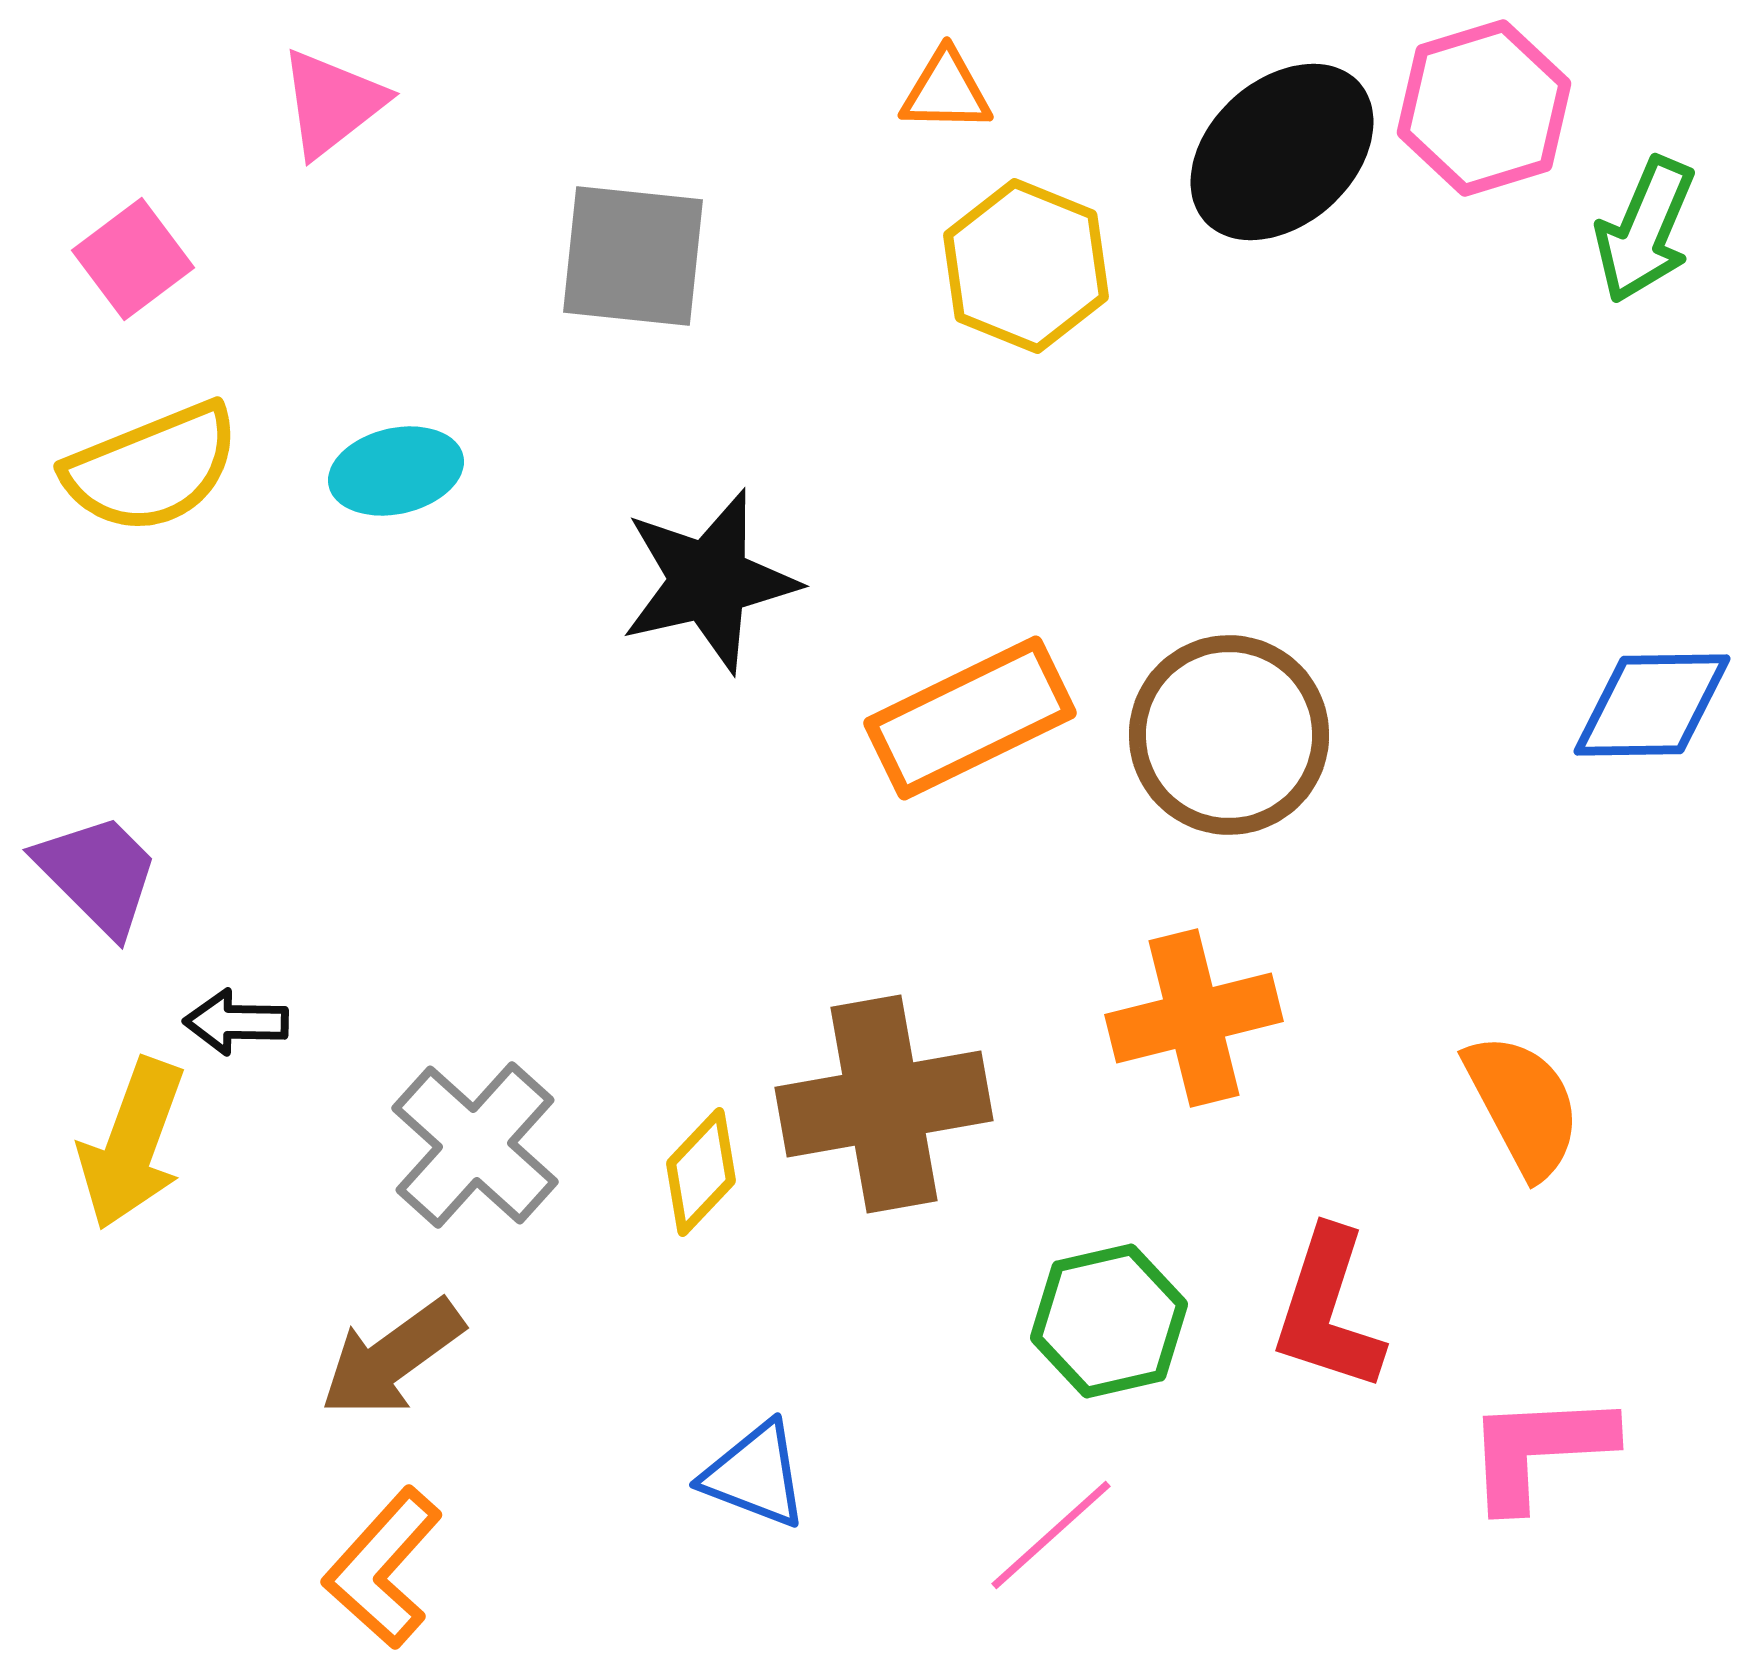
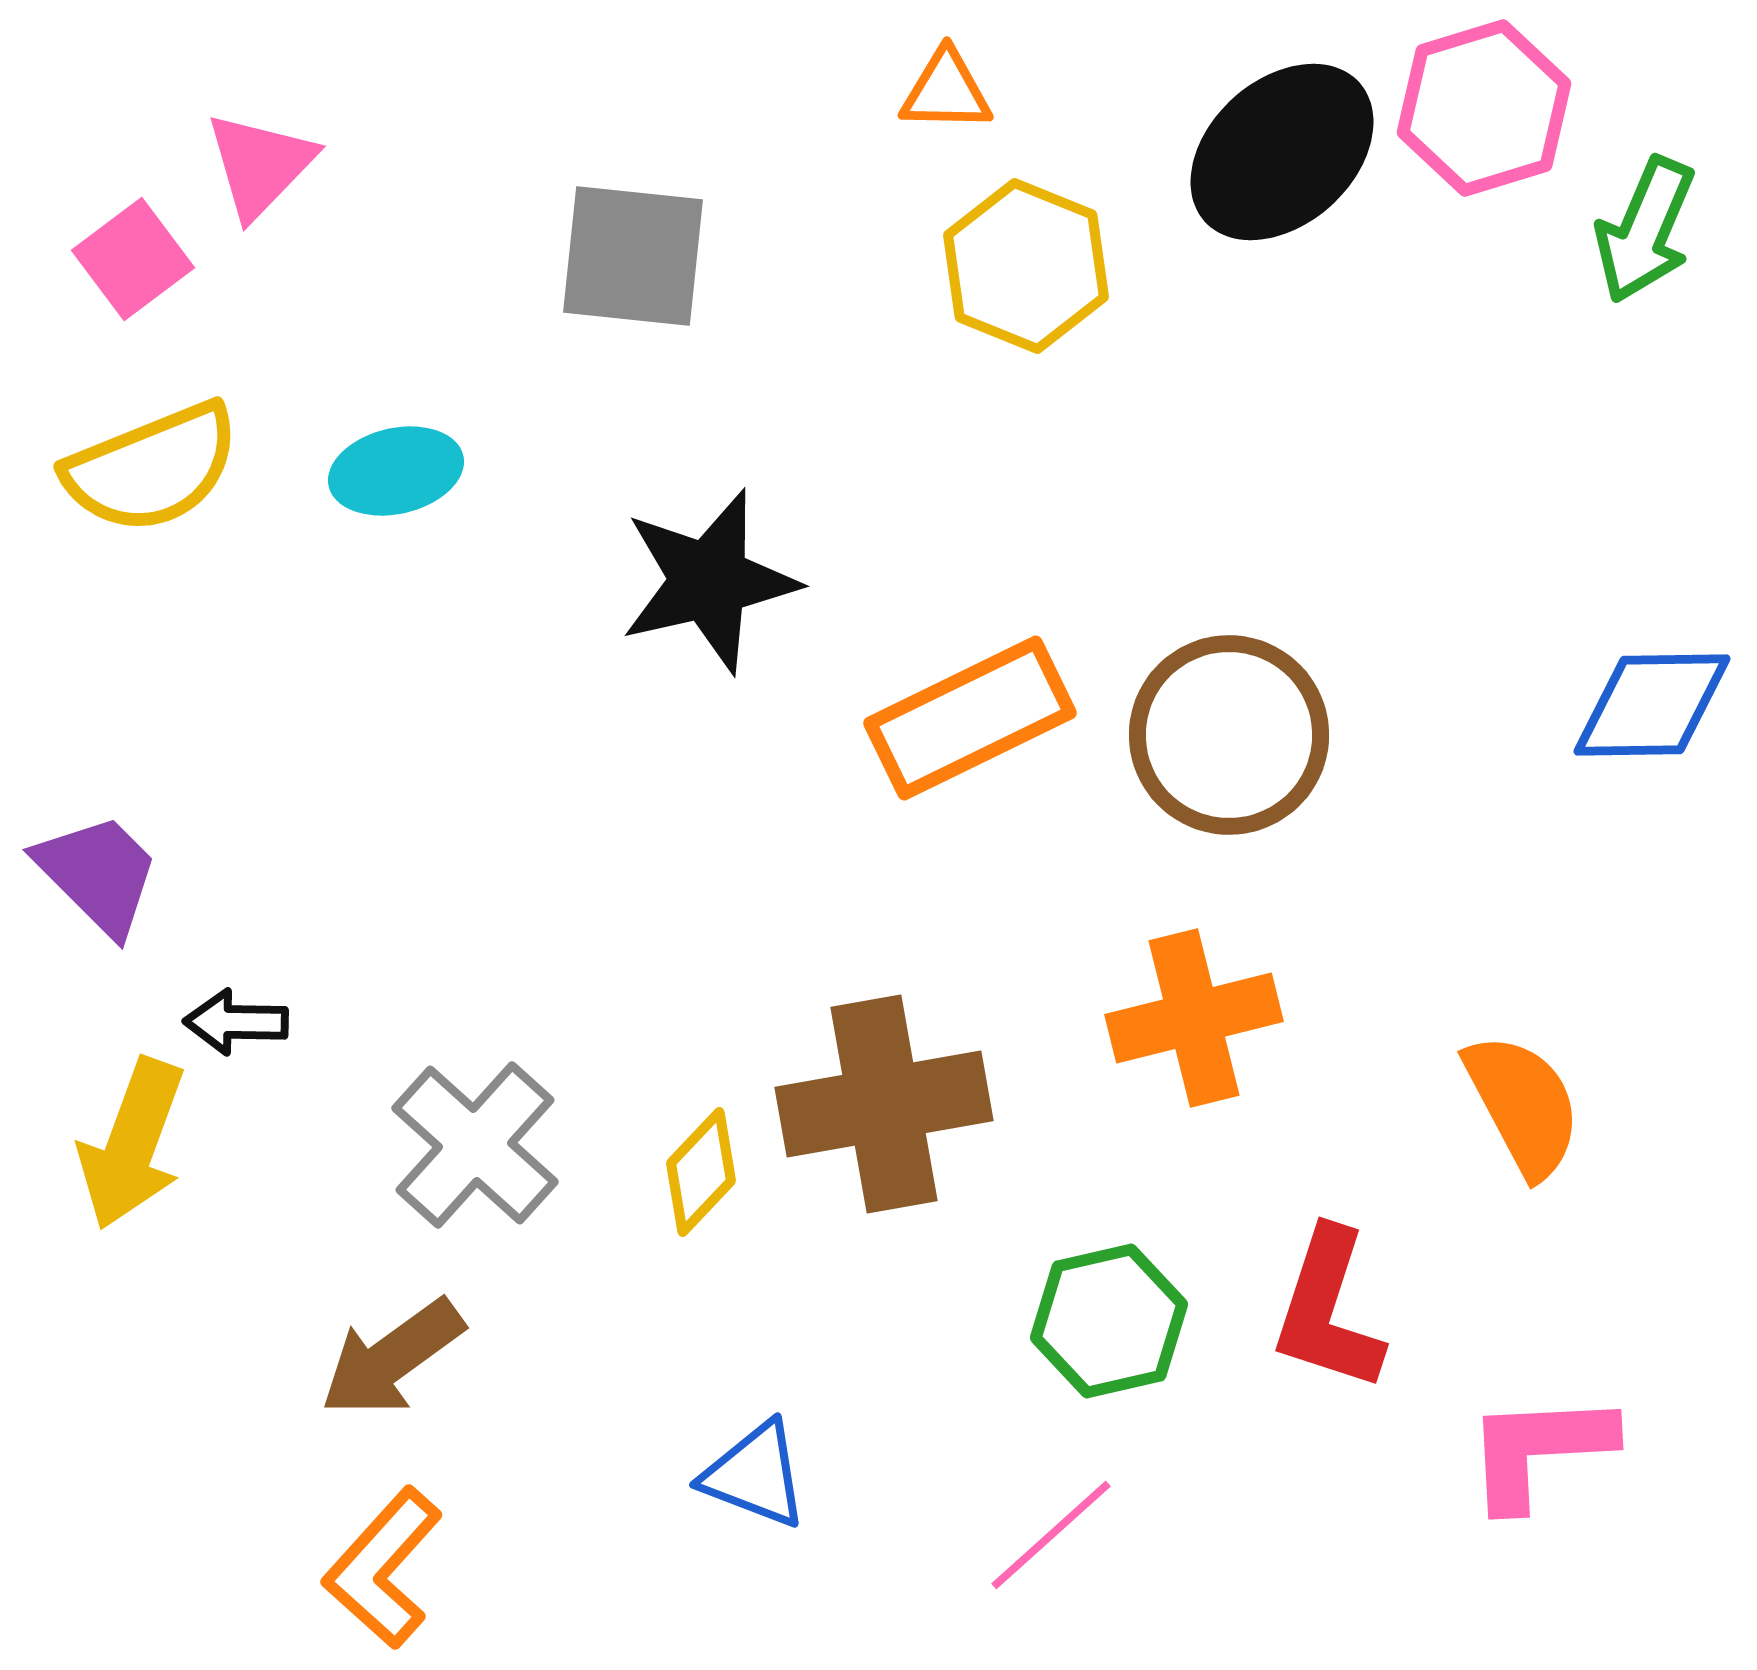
pink triangle: moved 72 px left, 62 px down; rotated 8 degrees counterclockwise
